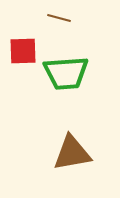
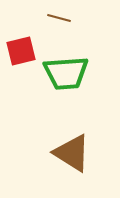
red square: moved 2 px left; rotated 12 degrees counterclockwise
brown triangle: rotated 42 degrees clockwise
